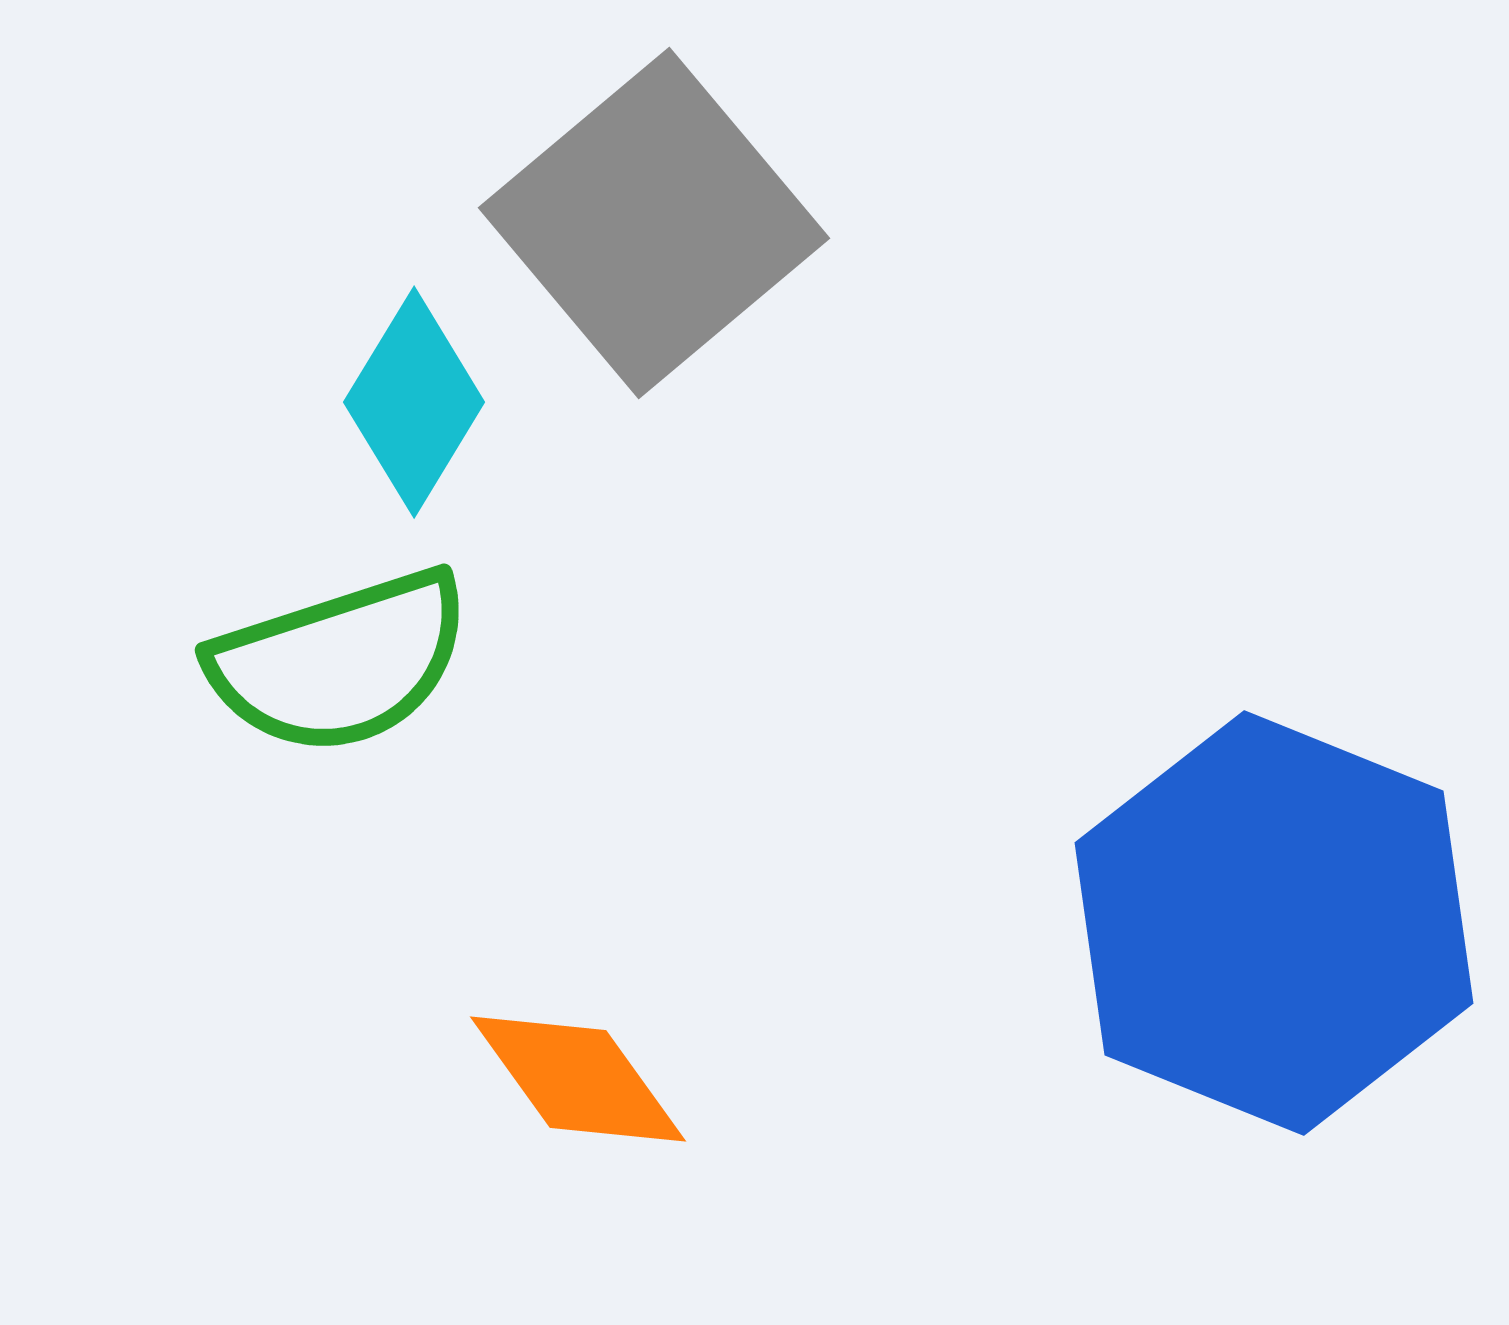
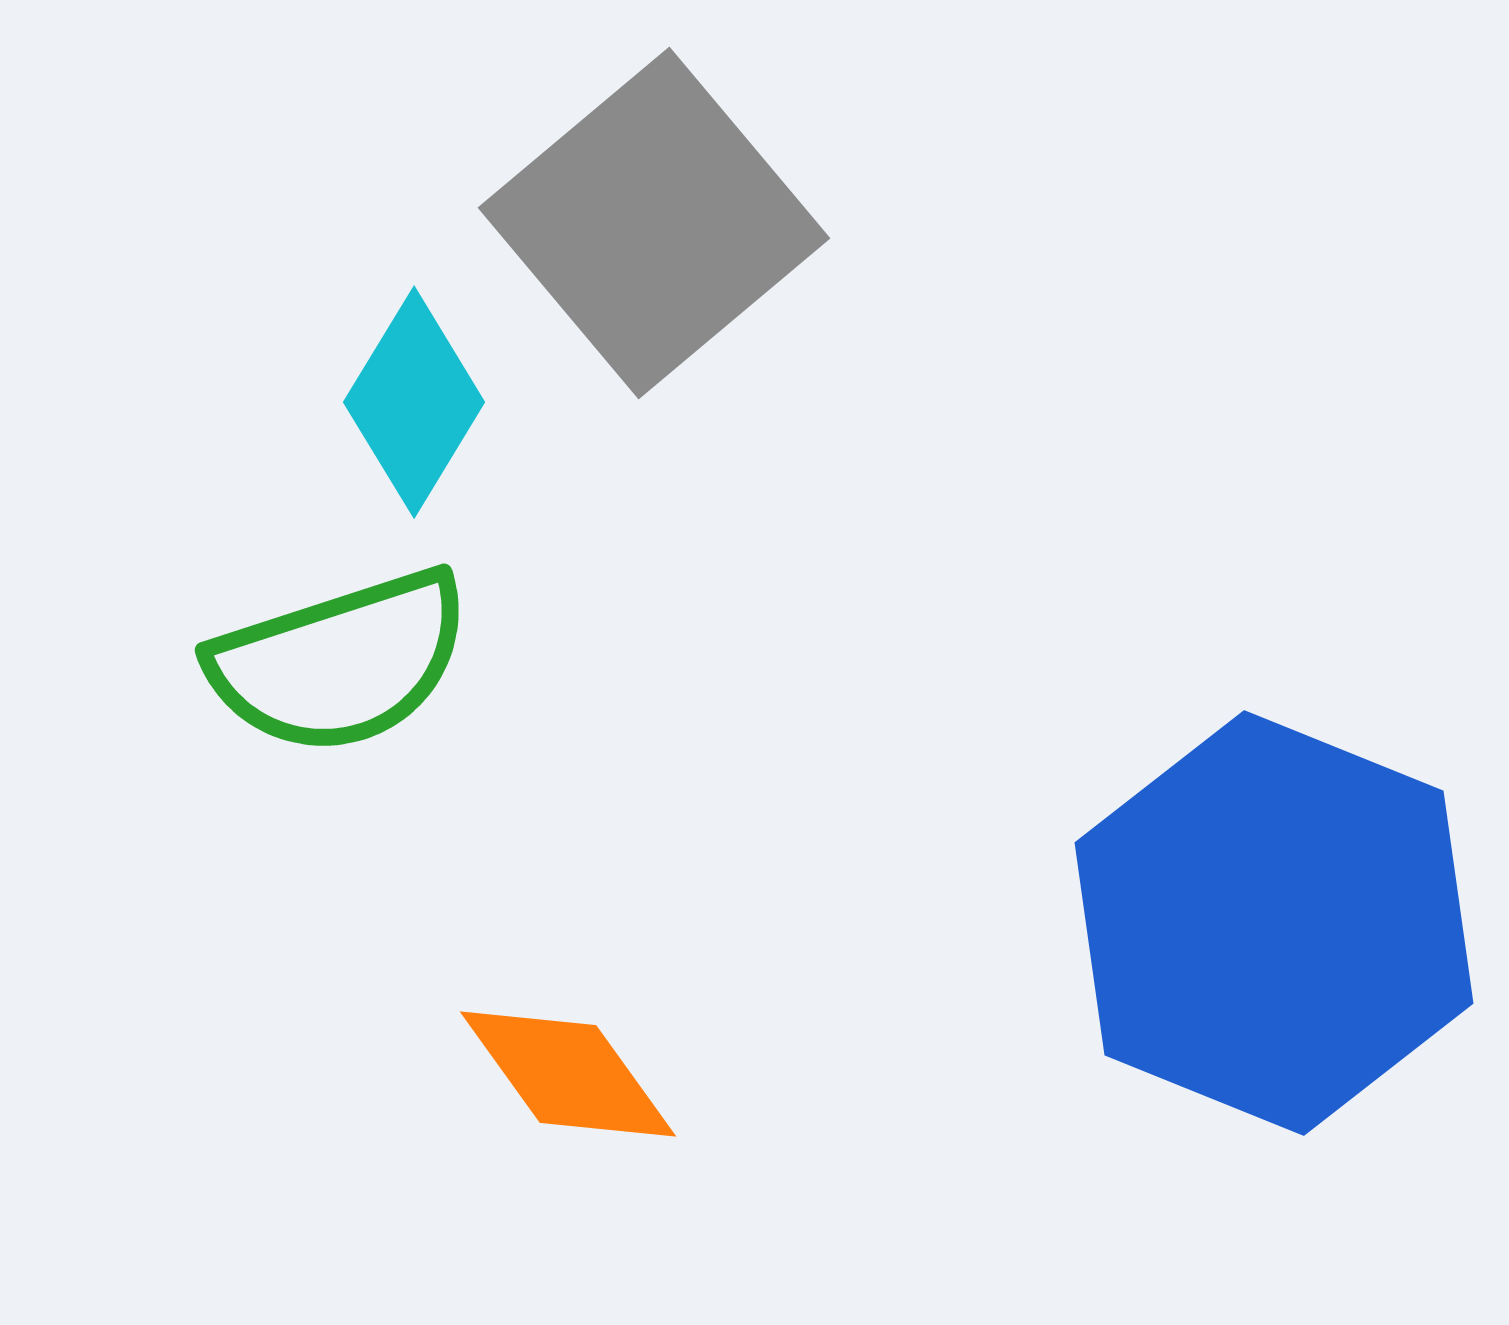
orange diamond: moved 10 px left, 5 px up
